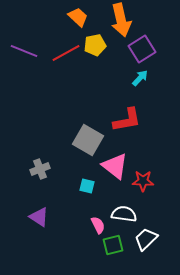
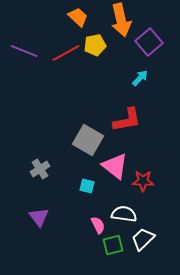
purple square: moved 7 px right, 7 px up; rotated 8 degrees counterclockwise
gray cross: rotated 12 degrees counterclockwise
purple triangle: rotated 20 degrees clockwise
white trapezoid: moved 3 px left
